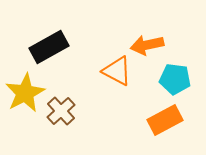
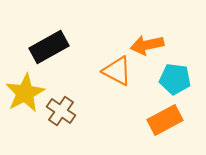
brown cross: rotated 12 degrees counterclockwise
